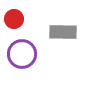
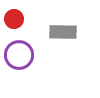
purple circle: moved 3 px left, 1 px down
